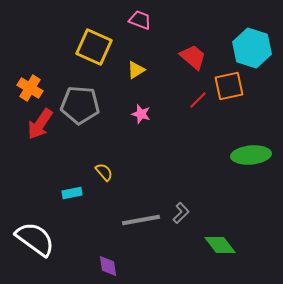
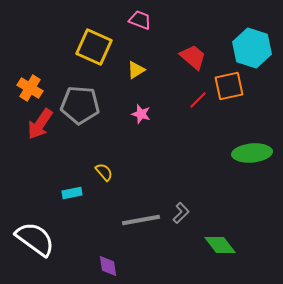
green ellipse: moved 1 px right, 2 px up
